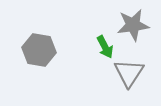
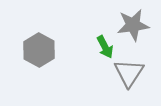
gray hexagon: rotated 20 degrees clockwise
